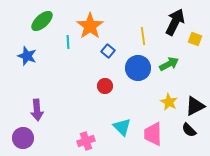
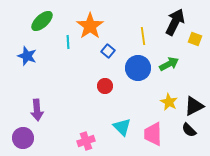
black triangle: moved 1 px left
